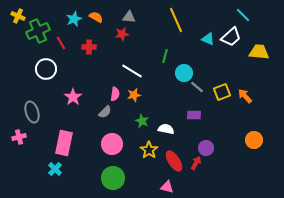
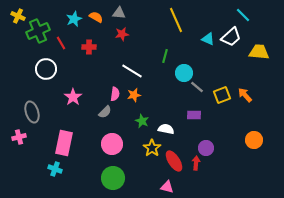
gray triangle: moved 10 px left, 4 px up
yellow square: moved 3 px down
orange arrow: moved 1 px up
yellow star: moved 3 px right, 2 px up
red arrow: rotated 24 degrees counterclockwise
cyan cross: rotated 24 degrees counterclockwise
